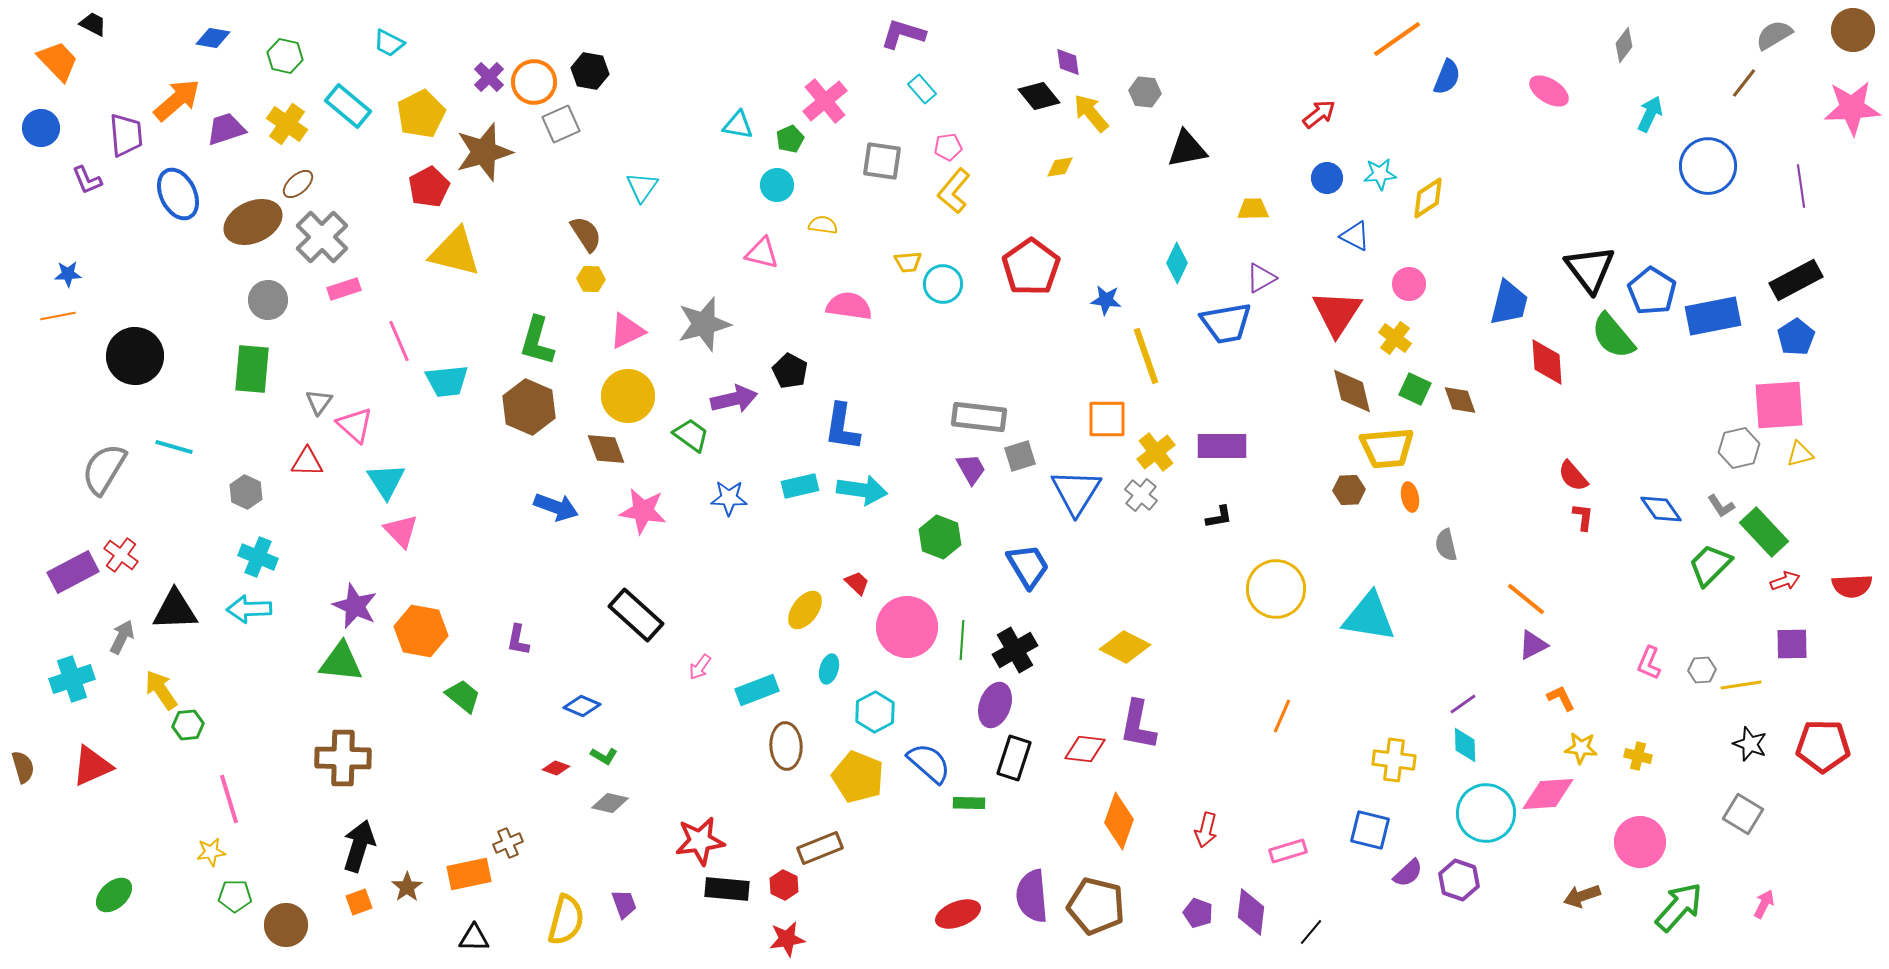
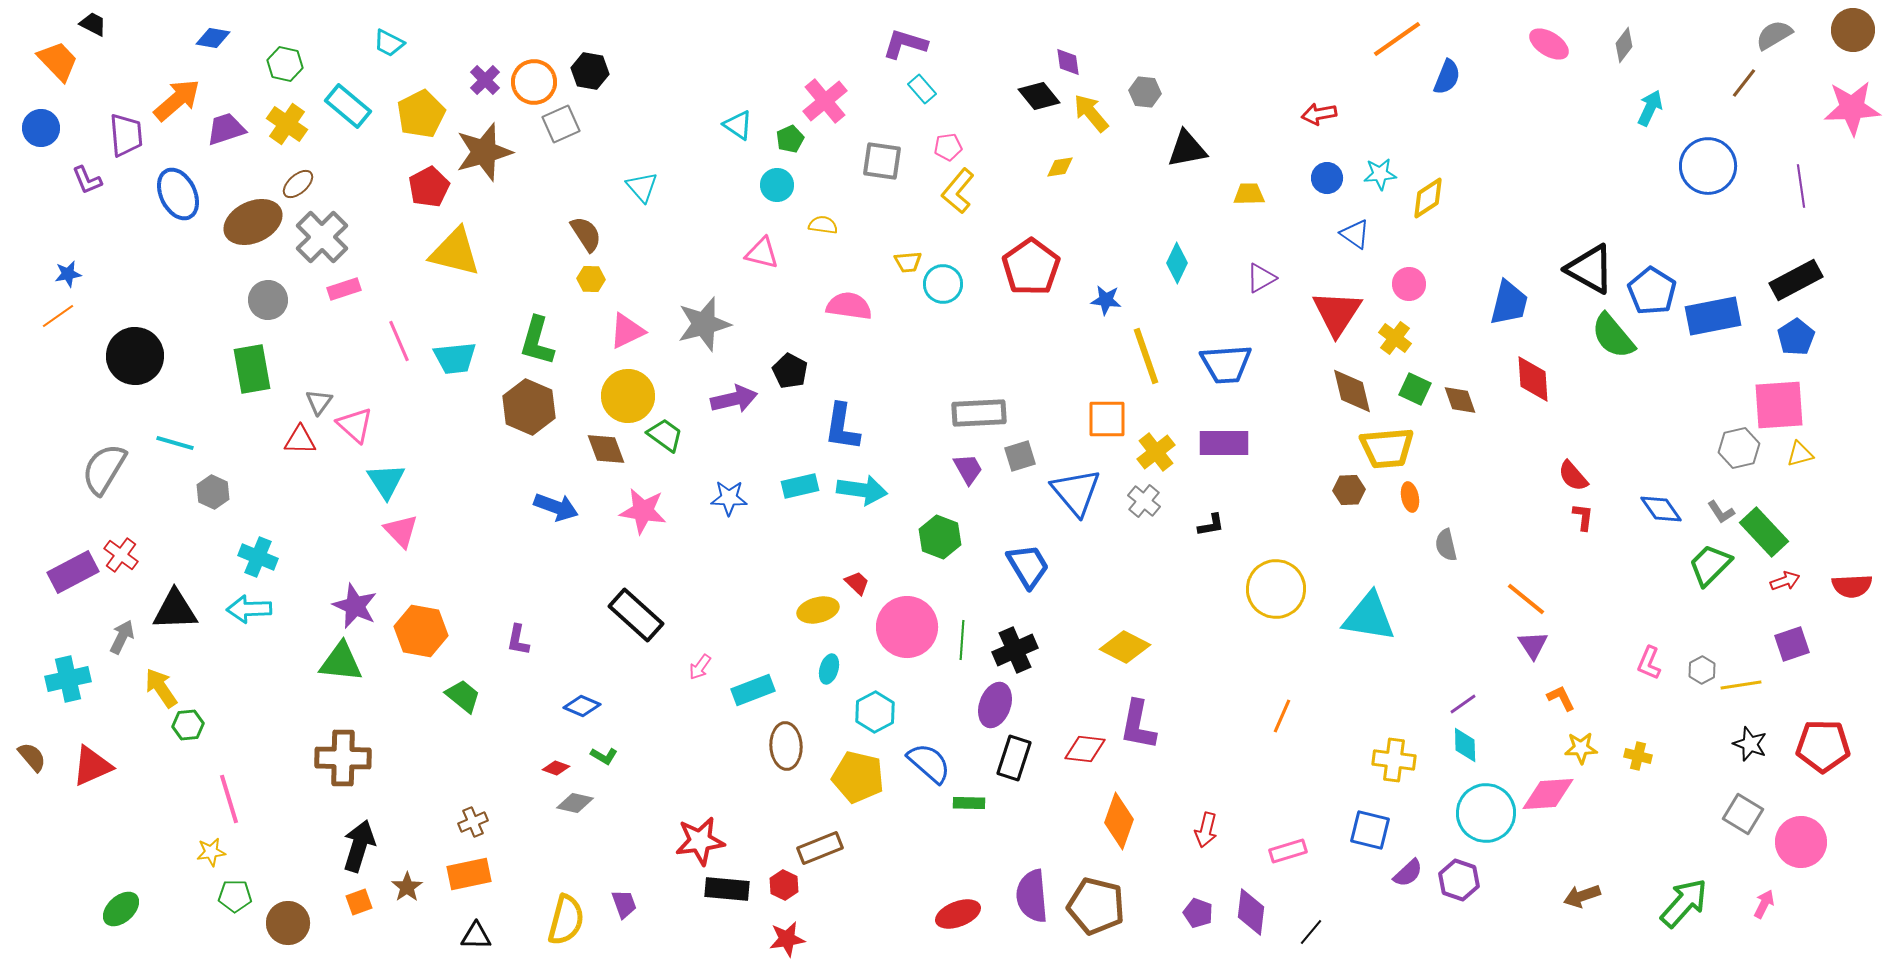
purple L-shape at (903, 34): moved 2 px right, 10 px down
green hexagon at (285, 56): moved 8 px down
purple cross at (489, 77): moved 4 px left, 3 px down
pink ellipse at (1549, 91): moved 47 px up
red arrow at (1319, 114): rotated 152 degrees counterclockwise
cyan arrow at (1650, 114): moved 6 px up
cyan triangle at (738, 125): rotated 24 degrees clockwise
cyan triangle at (642, 187): rotated 16 degrees counterclockwise
yellow L-shape at (954, 191): moved 4 px right
yellow trapezoid at (1253, 209): moved 4 px left, 15 px up
blue triangle at (1355, 236): moved 2 px up; rotated 8 degrees clockwise
black triangle at (1590, 269): rotated 24 degrees counterclockwise
blue star at (68, 274): rotated 8 degrees counterclockwise
orange line at (58, 316): rotated 24 degrees counterclockwise
blue trapezoid at (1226, 323): moved 41 px down; rotated 6 degrees clockwise
red diamond at (1547, 362): moved 14 px left, 17 px down
green rectangle at (252, 369): rotated 15 degrees counterclockwise
cyan trapezoid at (447, 381): moved 8 px right, 23 px up
gray rectangle at (979, 417): moved 4 px up; rotated 10 degrees counterclockwise
green trapezoid at (691, 435): moved 26 px left
purple rectangle at (1222, 446): moved 2 px right, 3 px up
cyan line at (174, 447): moved 1 px right, 4 px up
red triangle at (307, 462): moved 7 px left, 22 px up
purple trapezoid at (971, 469): moved 3 px left
gray hexagon at (246, 492): moved 33 px left
blue triangle at (1076, 492): rotated 12 degrees counterclockwise
gray cross at (1141, 495): moved 3 px right, 6 px down
gray L-shape at (1721, 506): moved 6 px down
black L-shape at (1219, 517): moved 8 px left, 8 px down
yellow ellipse at (805, 610): moved 13 px right; rotated 39 degrees clockwise
purple square at (1792, 644): rotated 18 degrees counterclockwise
purple triangle at (1533, 645): rotated 36 degrees counterclockwise
black cross at (1015, 650): rotated 6 degrees clockwise
gray hexagon at (1702, 670): rotated 24 degrees counterclockwise
cyan cross at (72, 679): moved 4 px left; rotated 6 degrees clockwise
yellow arrow at (161, 690): moved 2 px up
cyan rectangle at (757, 690): moved 4 px left
yellow star at (1581, 748): rotated 8 degrees counterclockwise
brown semicircle at (23, 767): moved 9 px right, 10 px up; rotated 24 degrees counterclockwise
yellow pentagon at (858, 777): rotated 9 degrees counterclockwise
gray diamond at (610, 803): moved 35 px left
pink circle at (1640, 842): moved 161 px right
brown cross at (508, 843): moved 35 px left, 21 px up
green ellipse at (114, 895): moved 7 px right, 14 px down
green arrow at (1679, 907): moved 5 px right, 4 px up
brown circle at (286, 925): moved 2 px right, 2 px up
black triangle at (474, 938): moved 2 px right, 2 px up
